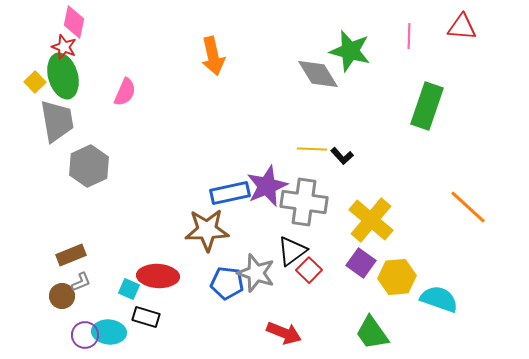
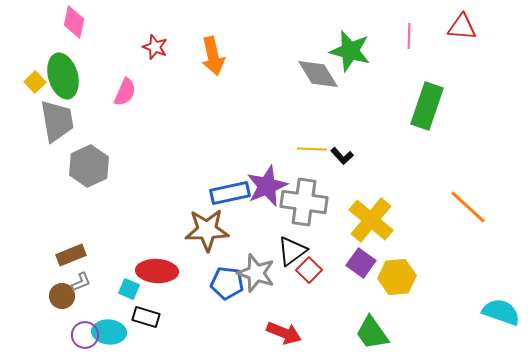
red star: moved 91 px right
red ellipse: moved 1 px left, 5 px up
cyan semicircle: moved 62 px right, 13 px down
